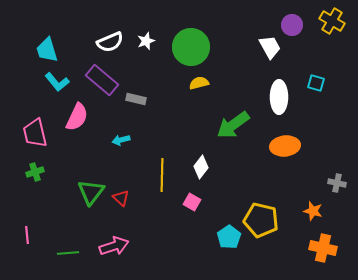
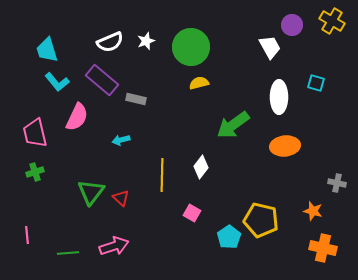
pink square: moved 11 px down
